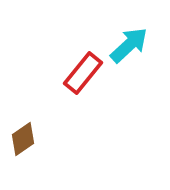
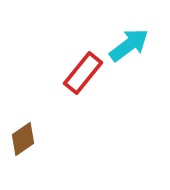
cyan arrow: rotated 6 degrees clockwise
